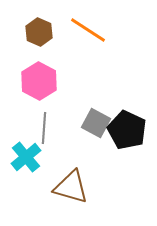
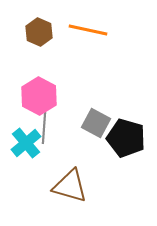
orange line: rotated 21 degrees counterclockwise
pink hexagon: moved 15 px down
black pentagon: moved 1 px left, 8 px down; rotated 9 degrees counterclockwise
cyan cross: moved 14 px up
brown triangle: moved 1 px left, 1 px up
